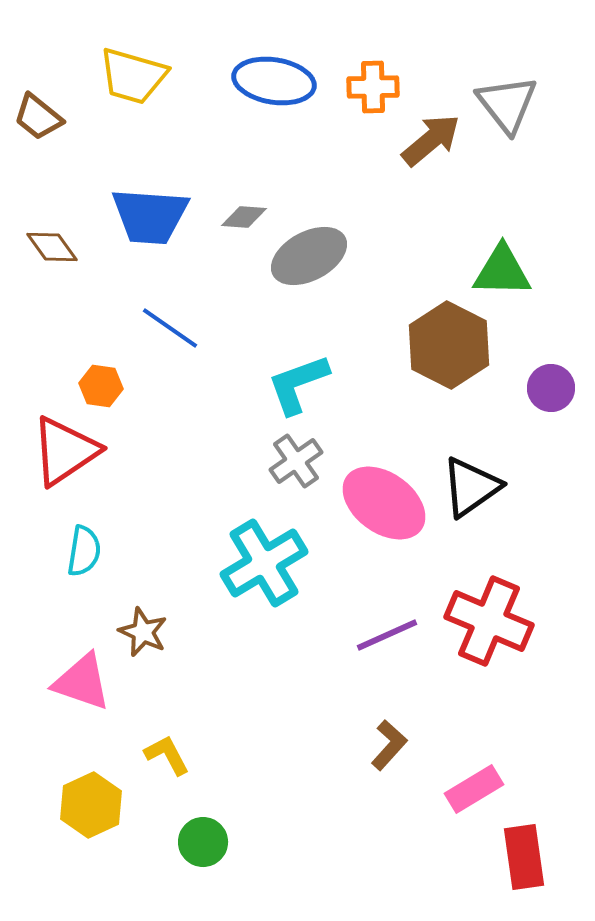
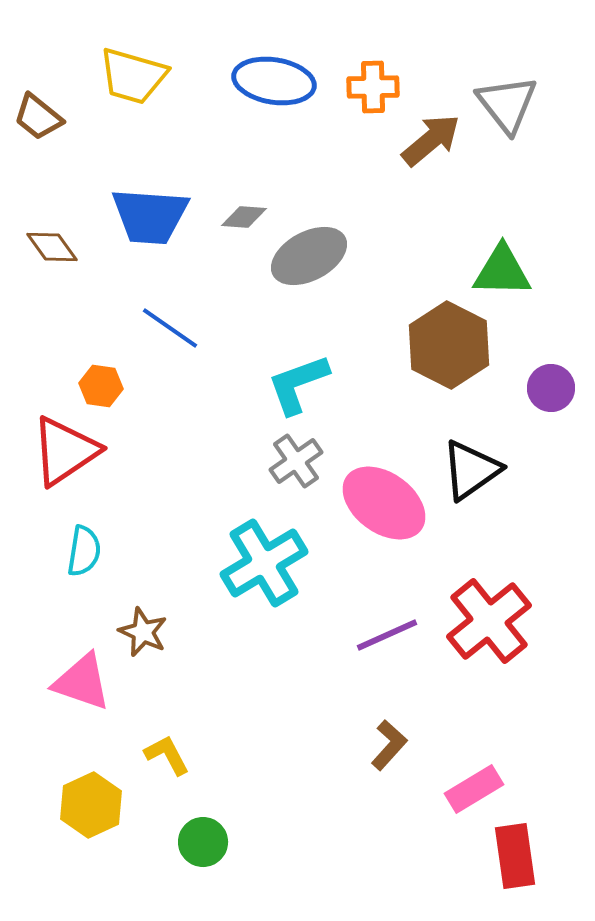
black triangle: moved 17 px up
red cross: rotated 28 degrees clockwise
red rectangle: moved 9 px left, 1 px up
